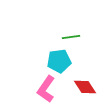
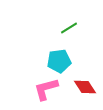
green line: moved 2 px left, 9 px up; rotated 24 degrees counterclockwise
pink L-shape: rotated 40 degrees clockwise
